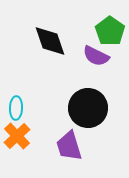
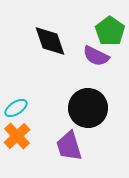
cyan ellipse: rotated 55 degrees clockwise
